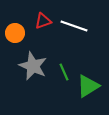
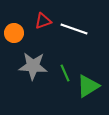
white line: moved 3 px down
orange circle: moved 1 px left
gray star: rotated 20 degrees counterclockwise
green line: moved 1 px right, 1 px down
